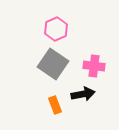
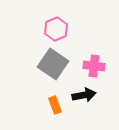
black arrow: moved 1 px right, 1 px down
